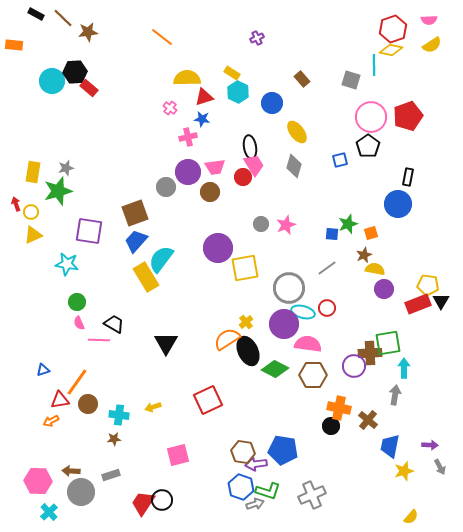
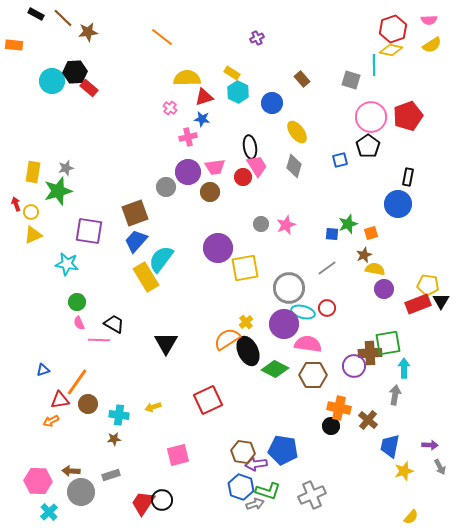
pink trapezoid at (254, 165): moved 3 px right, 1 px down
